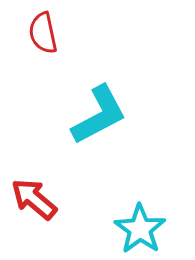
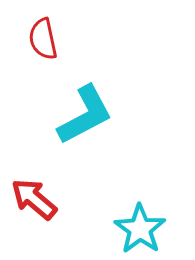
red semicircle: moved 6 px down
cyan L-shape: moved 14 px left
